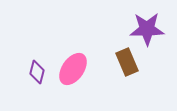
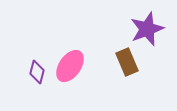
purple star: rotated 20 degrees counterclockwise
pink ellipse: moved 3 px left, 3 px up
